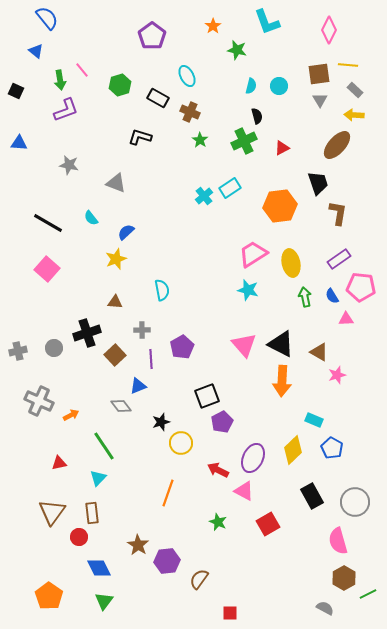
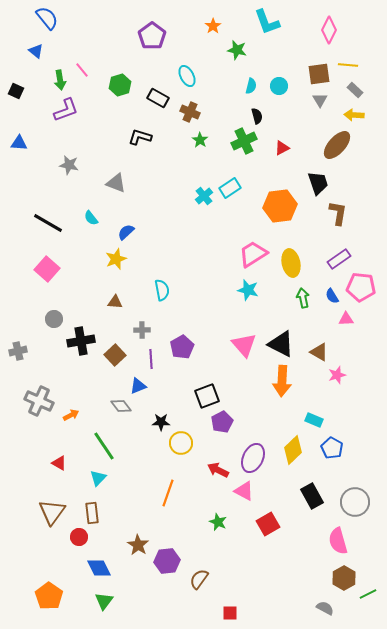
green arrow at (305, 297): moved 2 px left, 1 px down
black cross at (87, 333): moved 6 px left, 8 px down; rotated 8 degrees clockwise
gray circle at (54, 348): moved 29 px up
black star at (161, 422): rotated 18 degrees clockwise
red triangle at (59, 463): rotated 42 degrees clockwise
